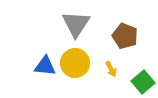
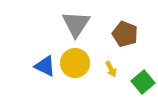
brown pentagon: moved 2 px up
blue triangle: rotated 20 degrees clockwise
